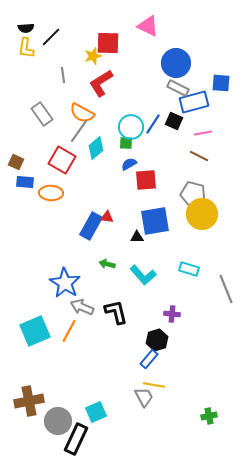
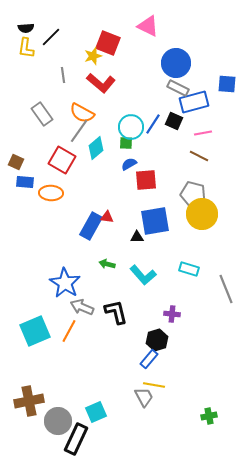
red square at (108, 43): rotated 20 degrees clockwise
red L-shape at (101, 83): rotated 108 degrees counterclockwise
blue square at (221, 83): moved 6 px right, 1 px down
